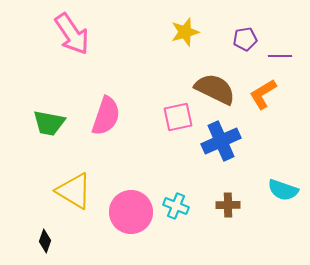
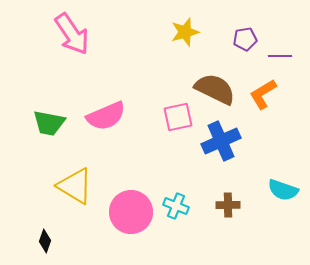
pink semicircle: rotated 48 degrees clockwise
yellow triangle: moved 1 px right, 5 px up
